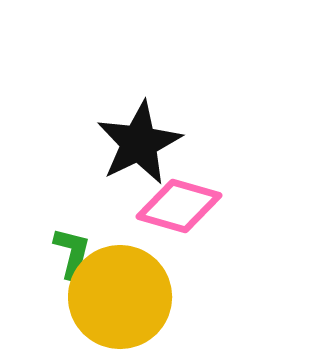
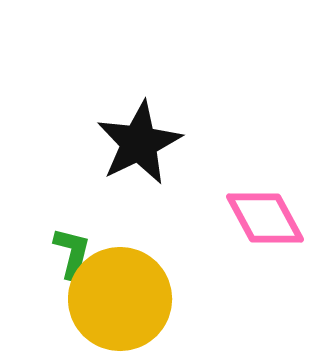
pink diamond: moved 86 px right, 12 px down; rotated 46 degrees clockwise
yellow circle: moved 2 px down
